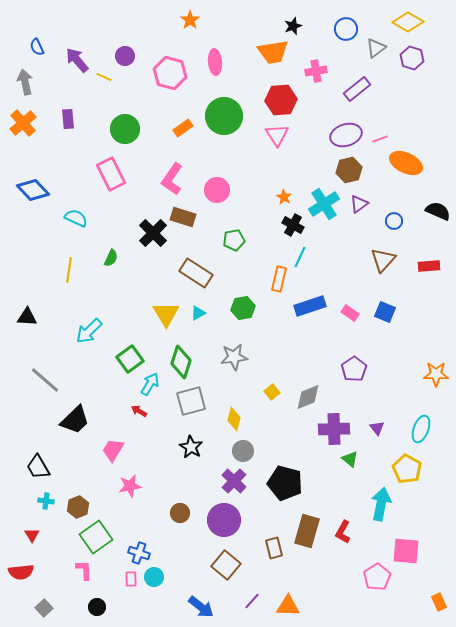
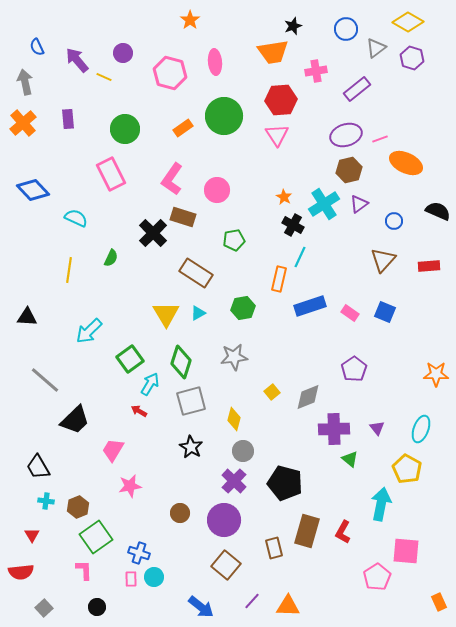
purple circle at (125, 56): moved 2 px left, 3 px up
